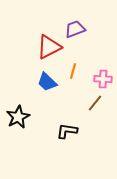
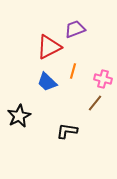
pink cross: rotated 12 degrees clockwise
black star: moved 1 px right, 1 px up
